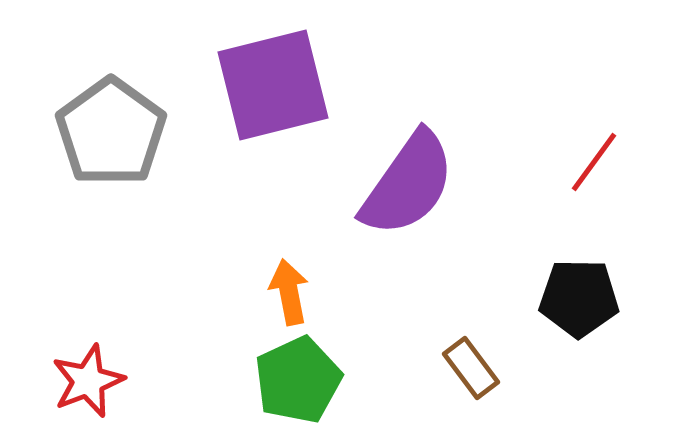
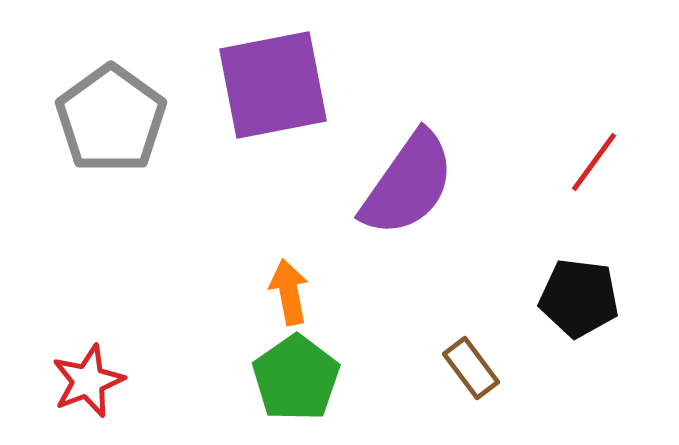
purple square: rotated 3 degrees clockwise
gray pentagon: moved 13 px up
black pentagon: rotated 6 degrees clockwise
green pentagon: moved 2 px left, 2 px up; rotated 10 degrees counterclockwise
